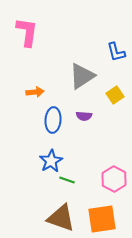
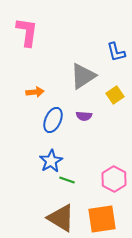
gray triangle: moved 1 px right
blue ellipse: rotated 20 degrees clockwise
brown triangle: rotated 12 degrees clockwise
